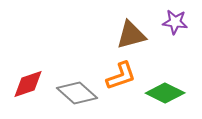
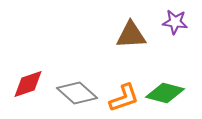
brown triangle: rotated 12 degrees clockwise
orange L-shape: moved 3 px right, 22 px down
green diamond: rotated 12 degrees counterclockwise
